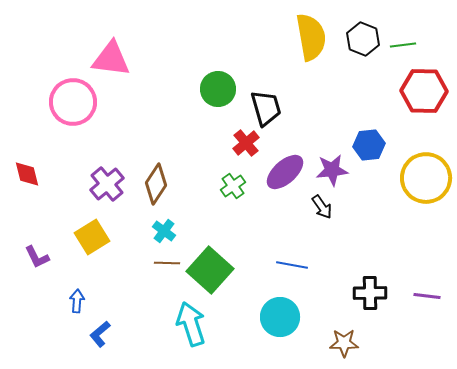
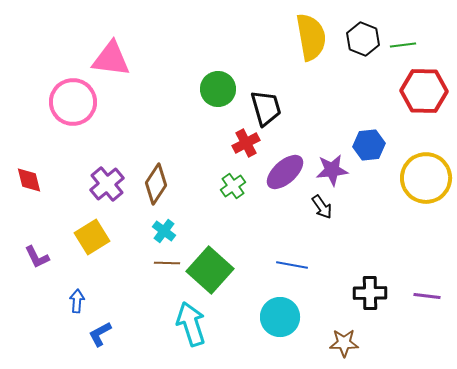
red cross: rotated 12 degrees clockwise
red diamond: moved 2 px right, 6 px down
blue L-shape: rotated 12 degrees clockwise
